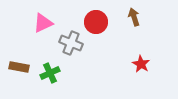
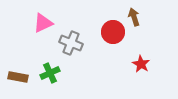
red circle: moved 17 px right, 10 px down
brown rectangle: moved 1 px left, 10 px down
